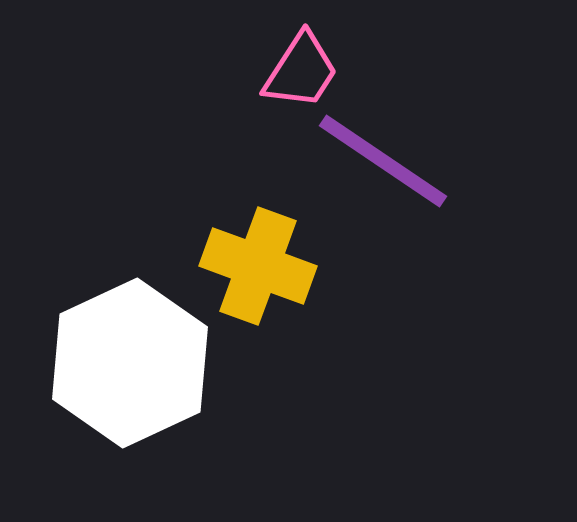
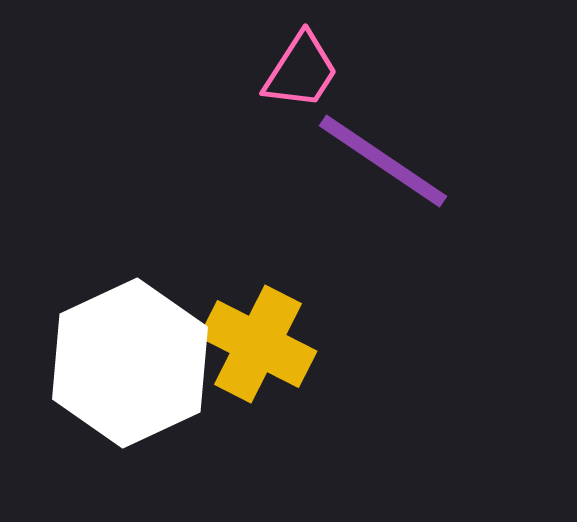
yellow cross: moved 78 px down; rotated 7 degrees clockwise
